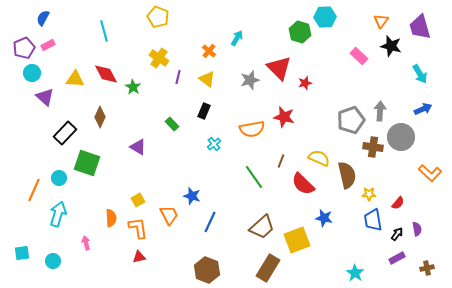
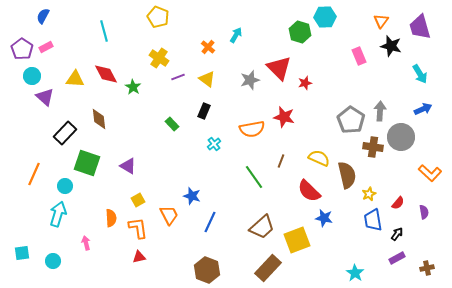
blue semicircle at (43, 18): moved 2 px up
cyan arrow at (237, 38): moved 1 px left, 3 px up
pink rectangle at (48, 45): moved 2 px left, 2 px down
purple pentagon at (24, 48): moved 2 px left, 1 px down; rotated 15 degrees counterclockwise
orange cross at (209, 51): moved 1 px left, 4 px up
pink rectangle at (359, 56): rotated 24 degrees clockwise
cyan circle at (32, 73): moved 3 px down
purple line at (178, 77): rotated 56 degrees clockwise
brown diamond at (100, 117): moved 1 px left, 2 px down; rotated 30 degrees counterclockwise
gray pentagon at (351, 120): rotated 20 degrees counterclockwise
purple triangle at (138, 147): moved 10 px left, 19 px down
cyan circle at (59, 178): moved 6 px right, 8 px down
red semicircle at (303, 184): moved 6 px right, 7 px down
orange line at (34, 190): moved 16 px up
yellow star at (369, 194): rotated 24 degrees counterclockwise
purple semicircle at (417, 229): moved 7 px right, 17 px up
brown rectangle at (268, 268): rotated 12 degrees clockwise
